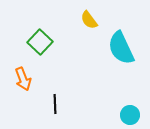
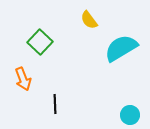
cyan semicircle: rotated 84 degrees clockwise
